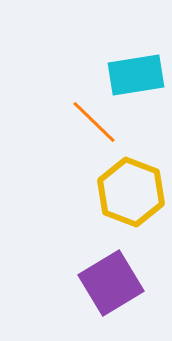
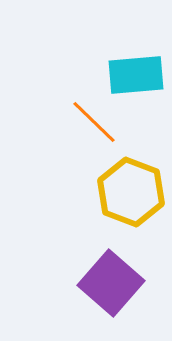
cyan rectangle: rotated 4 degrees clockwise
purple square: rotated 18 degrees counterclockwise
